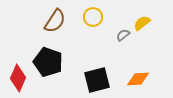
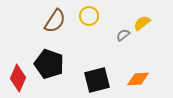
yellow circle: moved 4 px left, 1 px up
black pentagon: moved 1 px right, 2 px down
